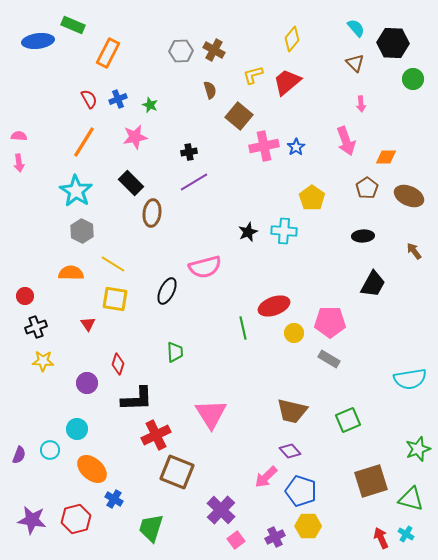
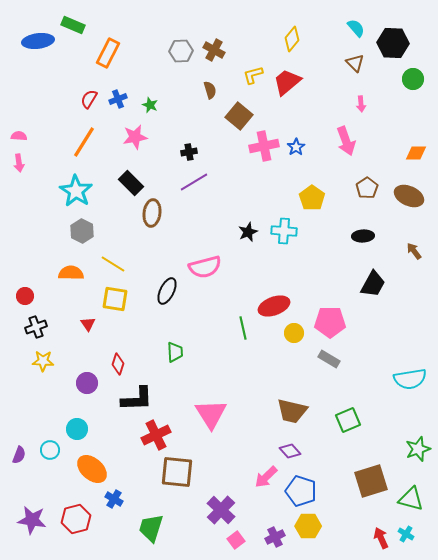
red semicircle at (89, 99): rotated 120 degrees counterclockwise
orange diamond at (386, 157): moved 30 px right, 4 px up
brown square at (177, 472): rotated 16 degrees counterclockwise
